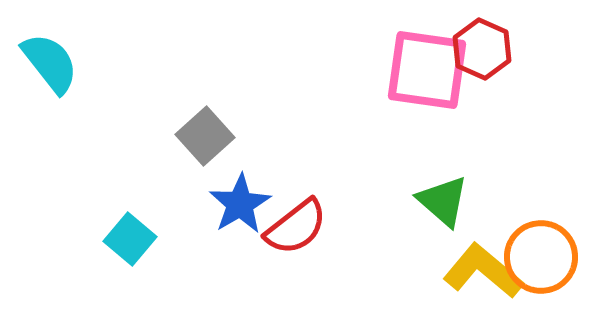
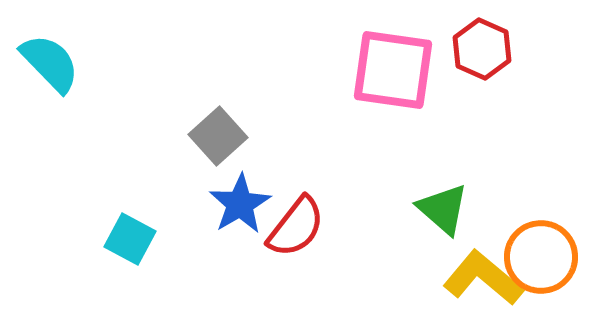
cyan semicircle: rotated 6 degrees counterclockwise
pink square: moved 34 px left
gray square: moved 13 px right
green triangle: moved 8 px down
red semicircle: rotated 14 degrees counterclockwise
cyan square: rotated 12 degrees counterclockwise
yellow L-shape: moved 7 px down
